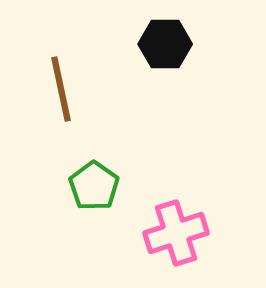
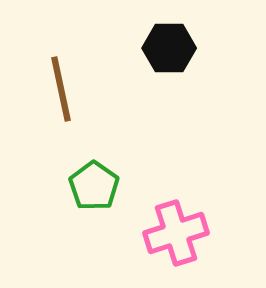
black hexagon: moved 4 px right, 4 px down
